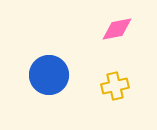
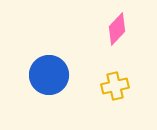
pink diamond: rotated 36 degrees counterclockwise
